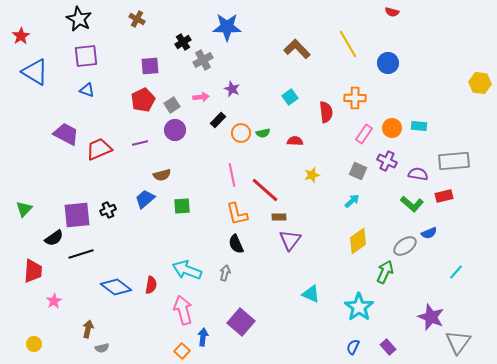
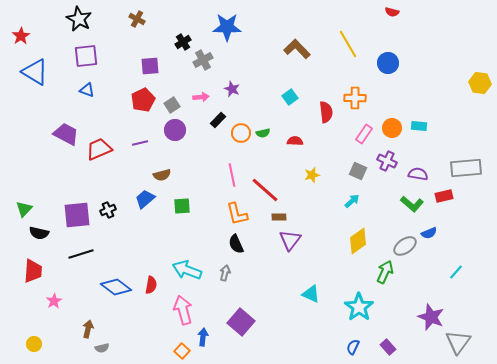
gray rectangle at (454, 161): moved 12 px right, 7 px down
black semicircle at (54, 238): moved 15 px left, 5 px up; rotated 48 degrees clockwise
